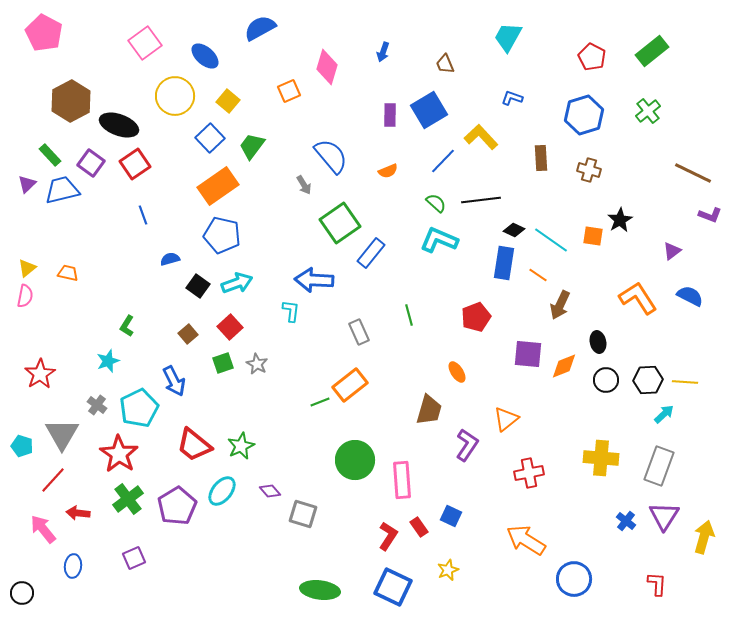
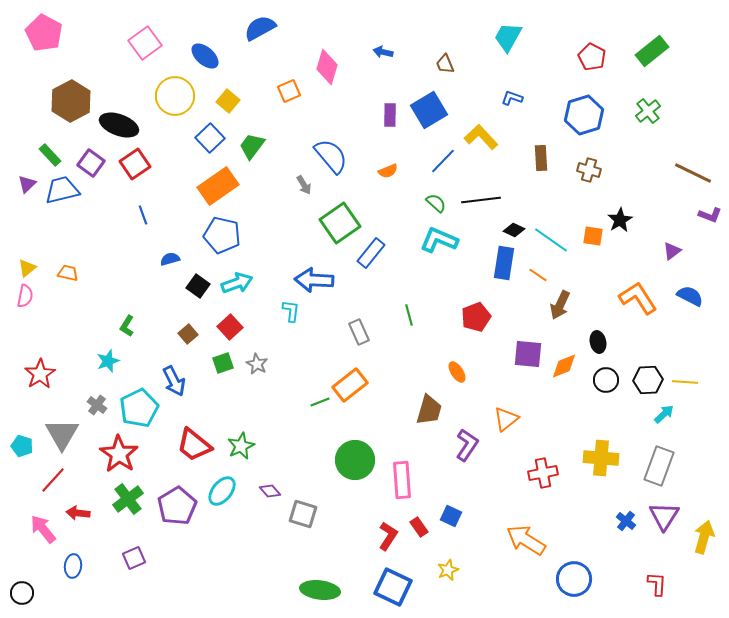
blue arrow at (383, 52): rotated 84 degrees clockwise
red cross at (529, 473): moved 14 px right
